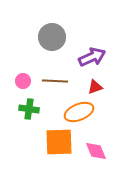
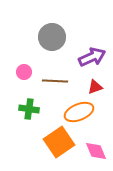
pink circle: moved 1 px right, 9 px up
orange square: rotated 32 degrees counterclockwise
